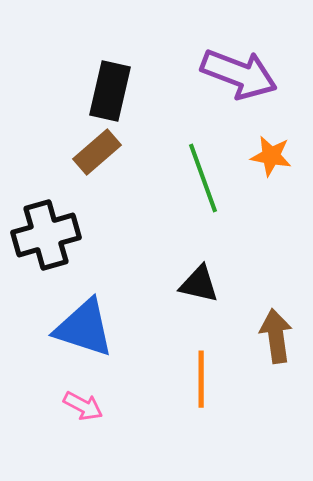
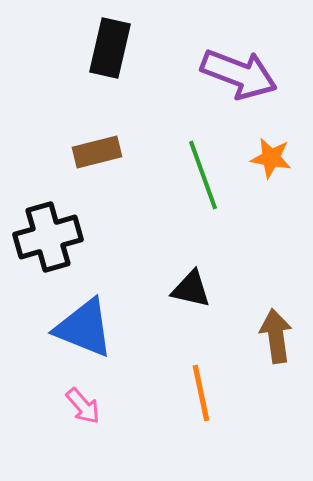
black rectangle: moved 43 px up
brown rectangle: rotated 27 degrees clockwise
orange star: moved 2 px down
green line: moved 3 px up
black cross: moved 2 px right, 2 px down
black triangle: moved 8 px left, 5 px down
blue triangle: rotated 4 degrees clockwise
orange line: moved 14 px down; rotated 12 degrees counterclockwise
pink arrow: rotated 21 degrees clockwise
